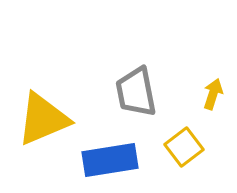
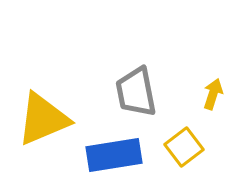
blue rectangle: moved 4 px right, 5 px up
